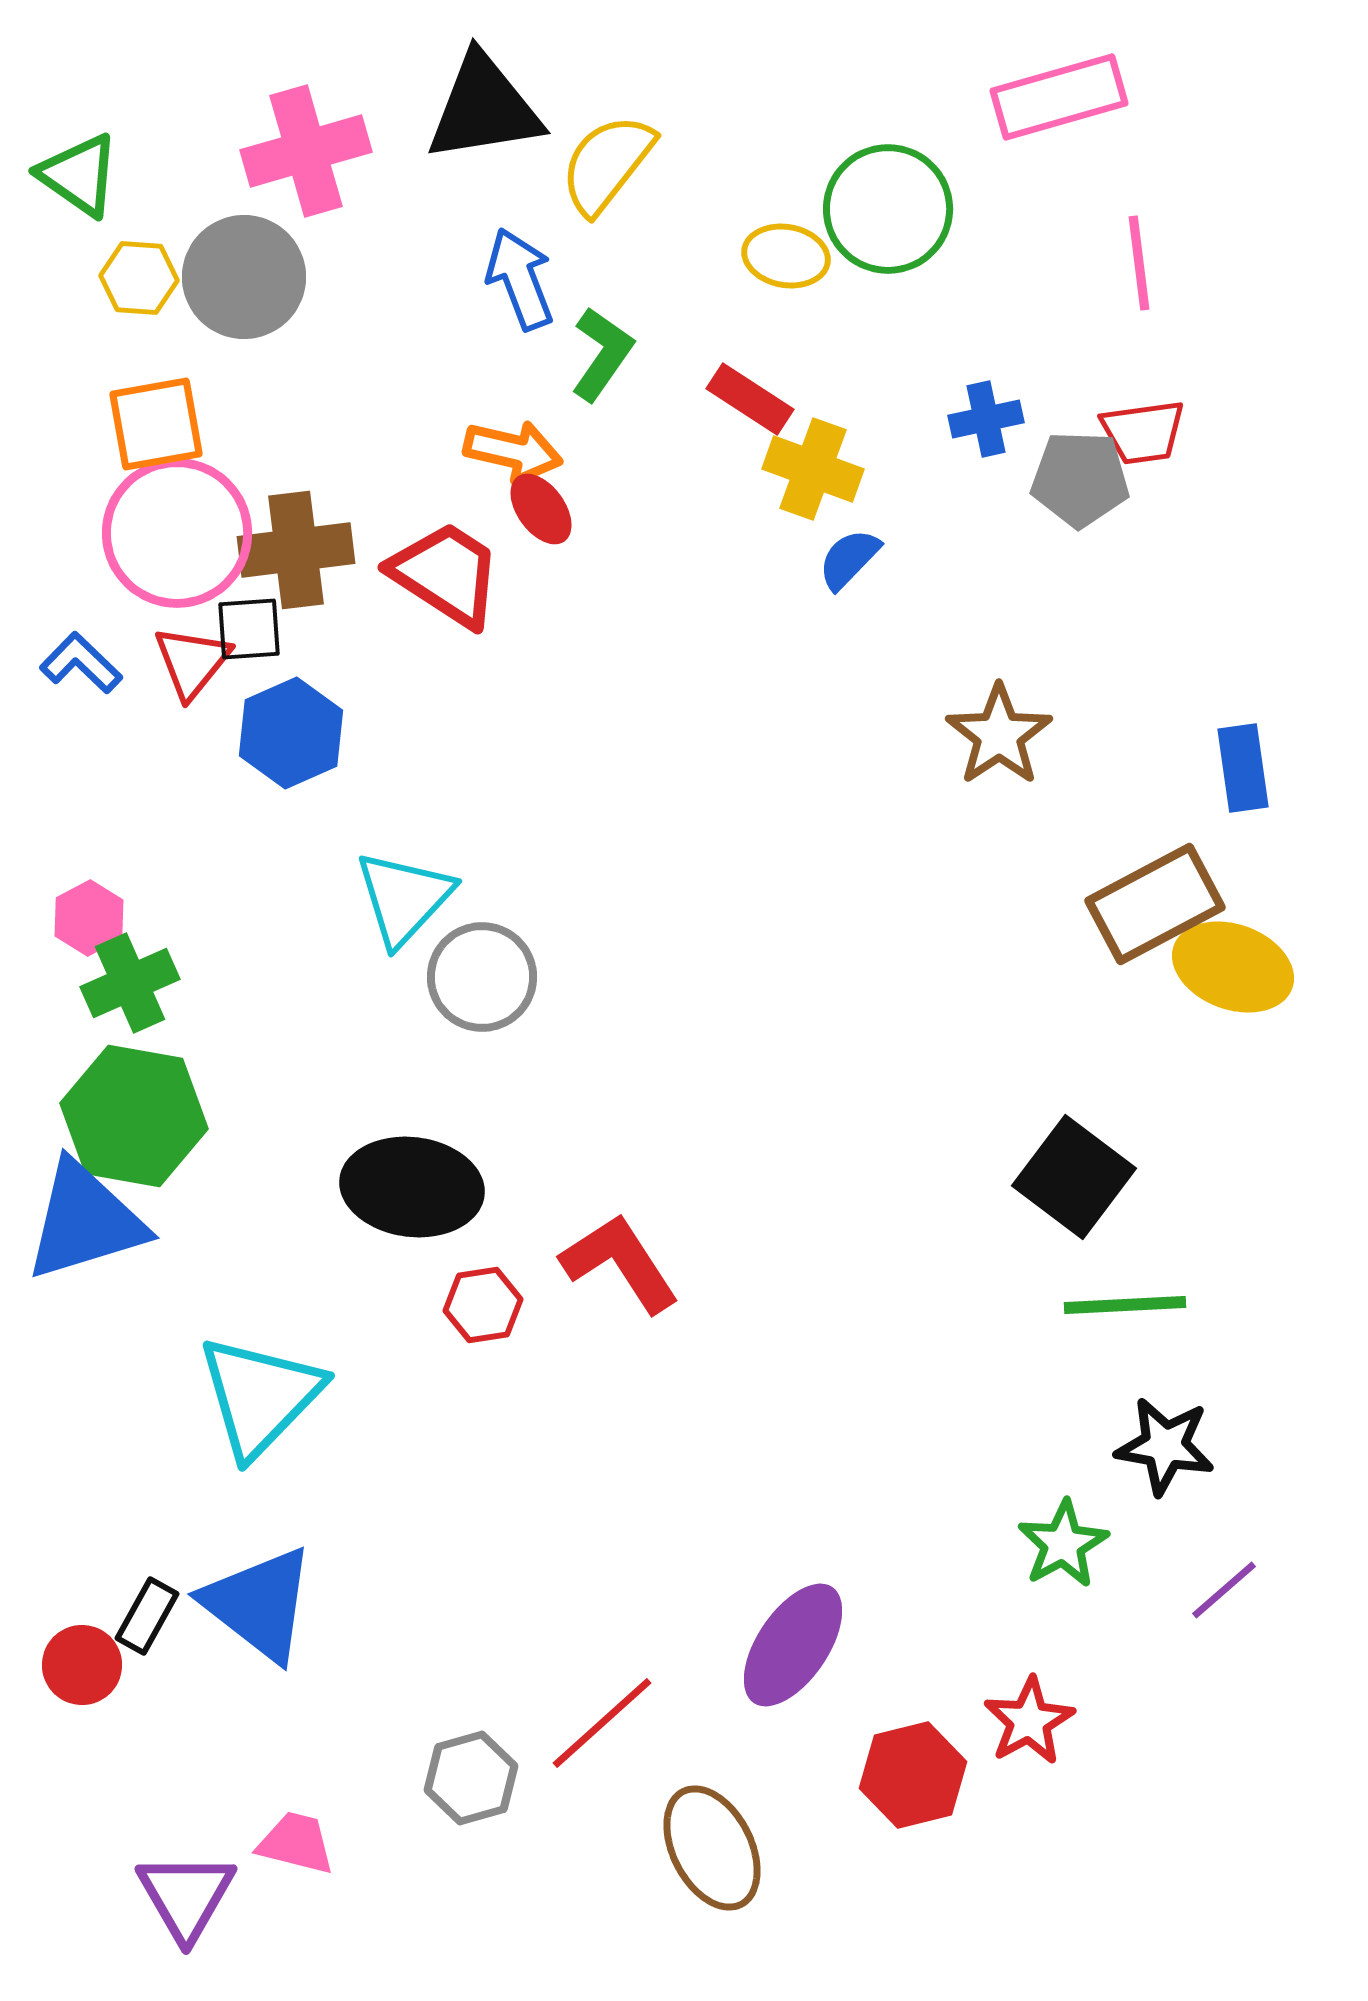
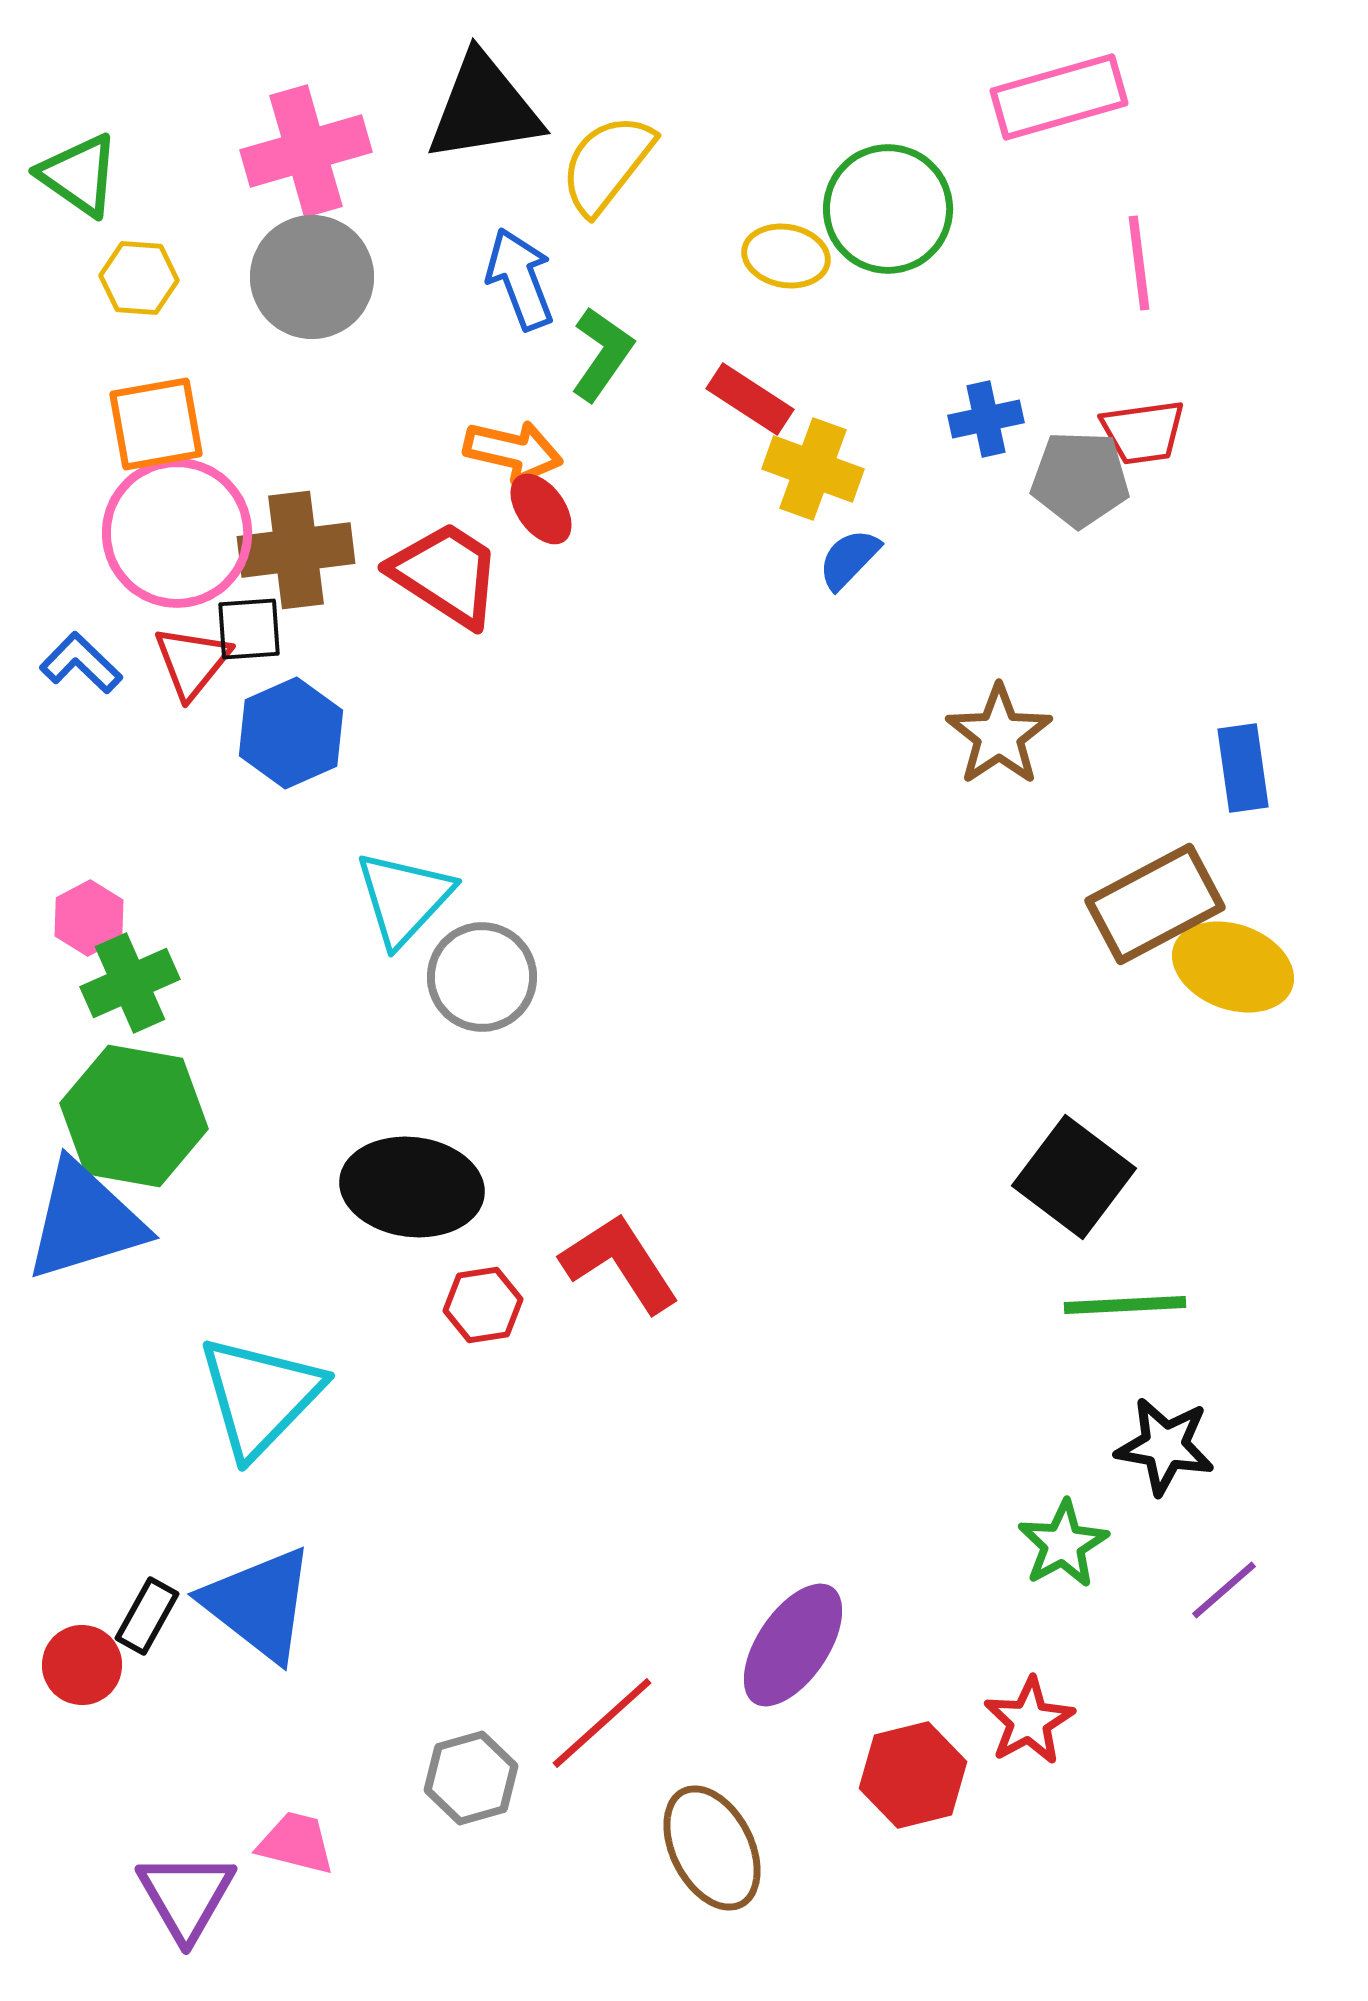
gray circle at (244, 277): moved 68 px right
